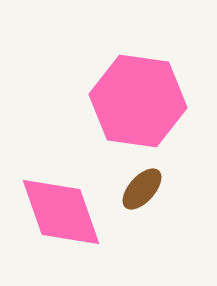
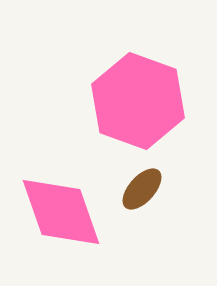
pink hexagon: rotated 12 degrees clockwise
